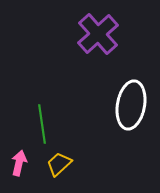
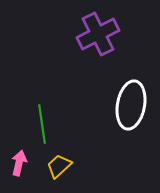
purple cross: rotated 15 degrees clockwise
yellow trapezoid: moved 2 px down
